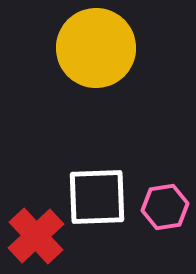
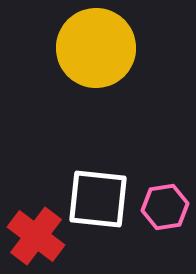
white square: moved 1 px right, 2 px down; rotated 8 degrees clockwise
red cross: rotated 10 degrees counterclockwise
